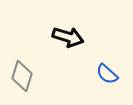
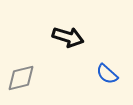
gray diamond: moved 1 px left, 2 px down; rotated 60 degrees clockwise
